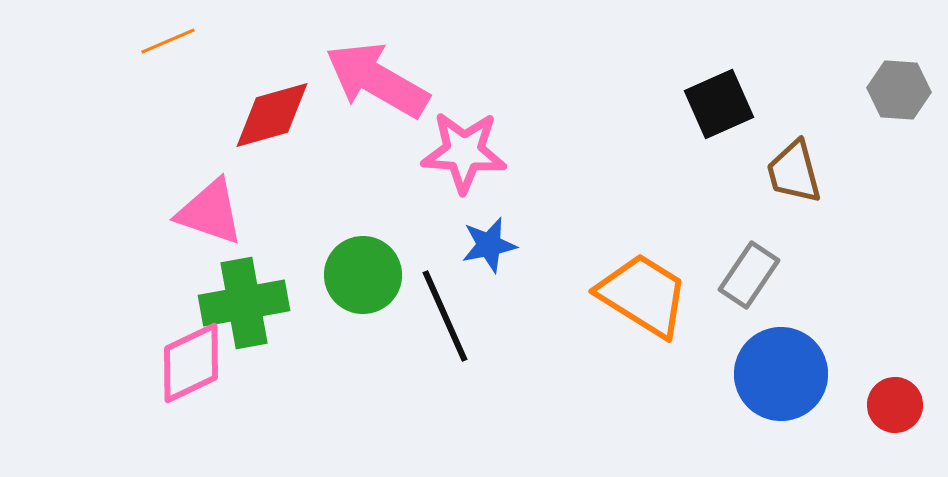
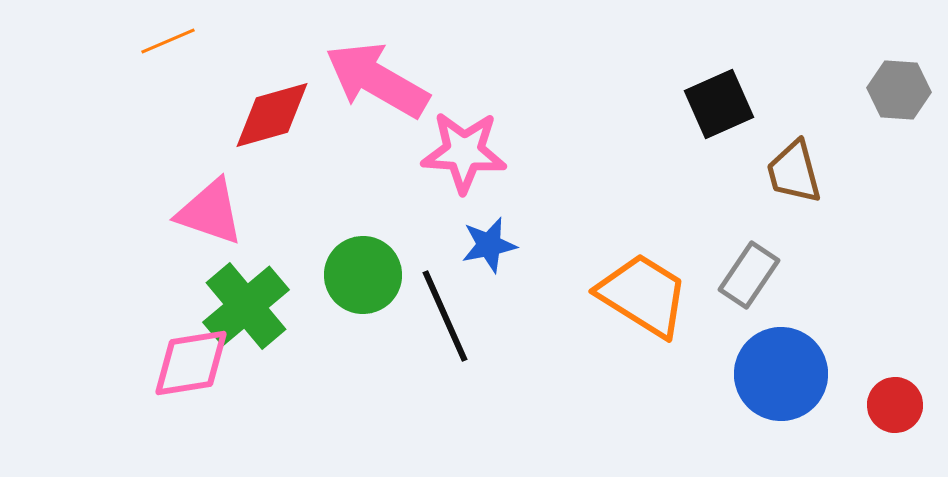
green cross: moved 2 px right, 3 px down; rotated 30 degrees counterclockwise
pink diamond: rotated 16 degrees clockwise
